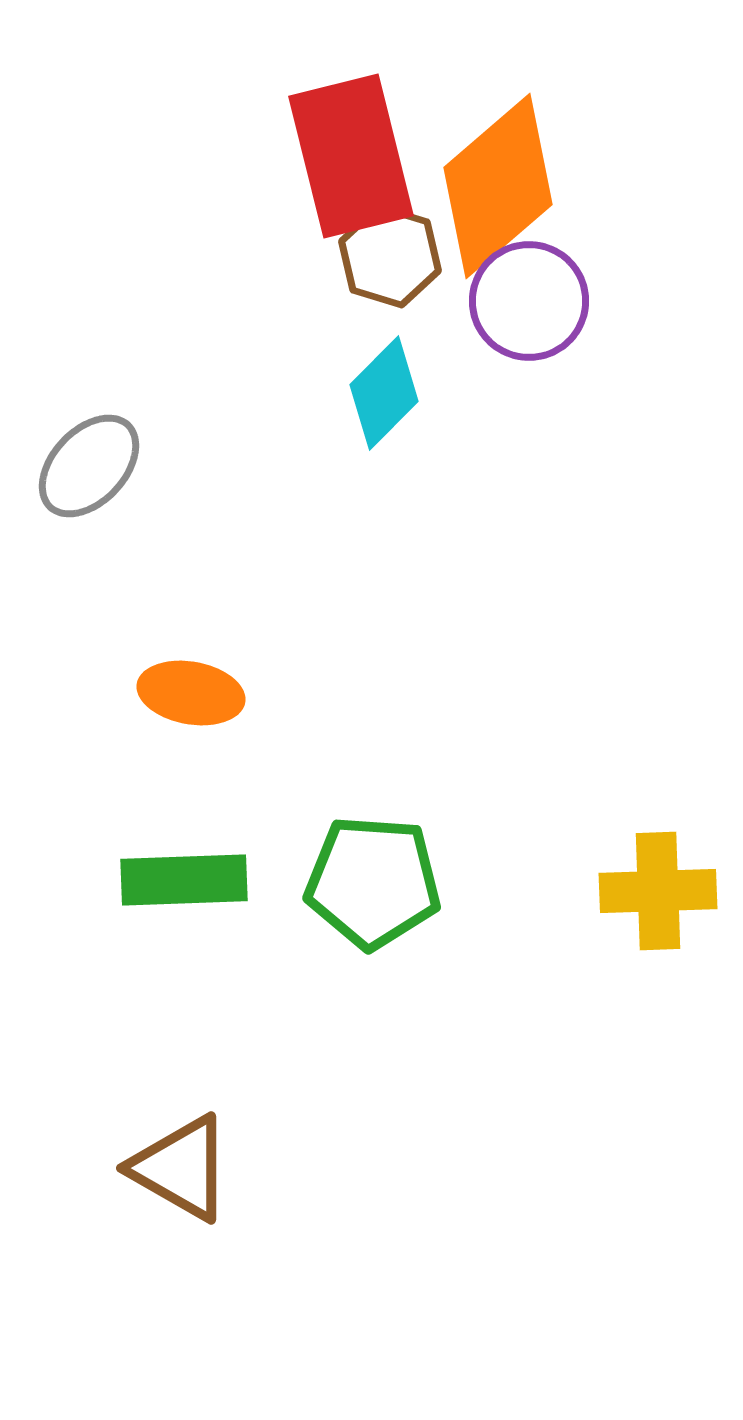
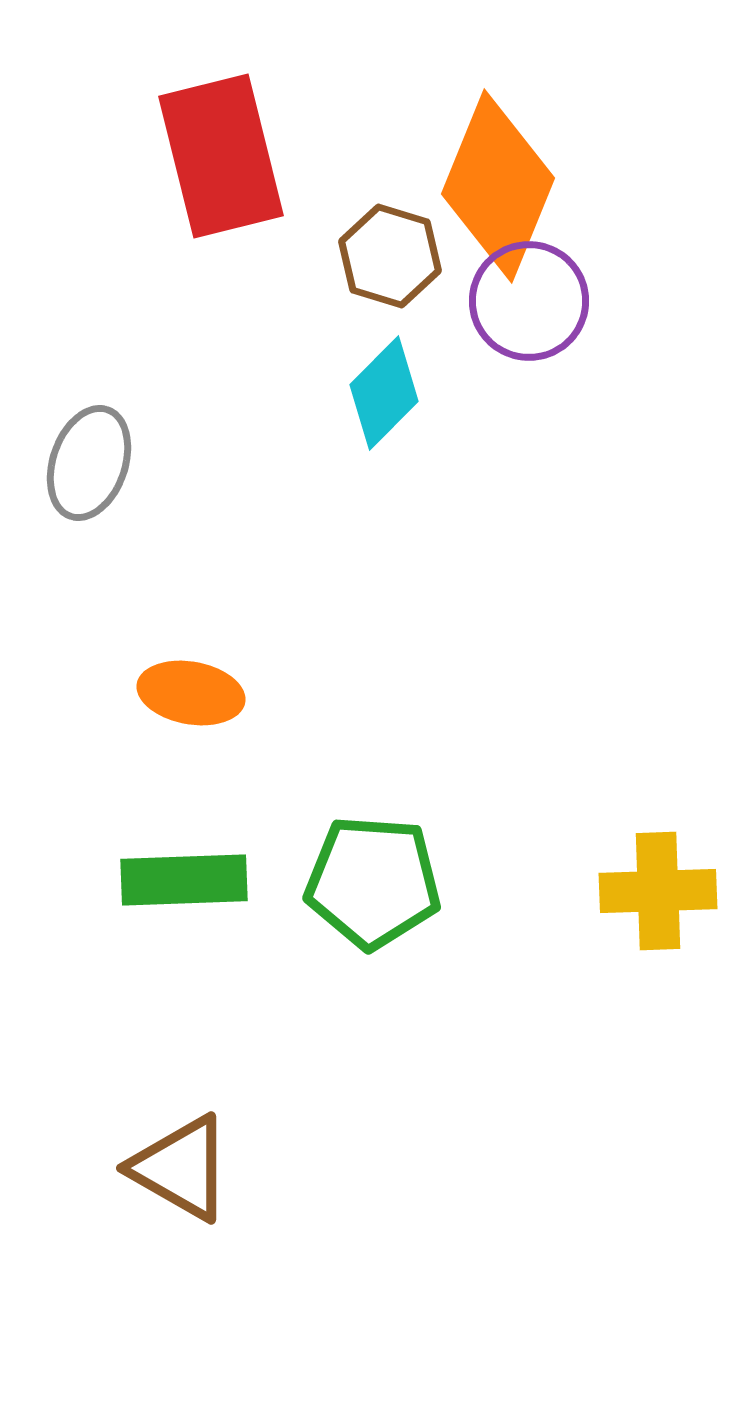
red rectangle: moved 130 px left
orange diamond: rotated 27 degrees counterclockwise
gray ellipse: moved 3 px up; rotated 24 degrees counterclockwise
